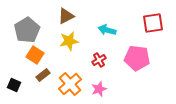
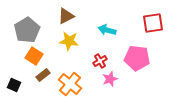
yellow star: rotated 18 degrees clockwise
orange square: moved 1 px left, 1 px down
red cross: moved 1 px right, 1 px down
orange cross: rotated 10 degrees counterclockwise
pink star: moved 11 px right, 10 px up
